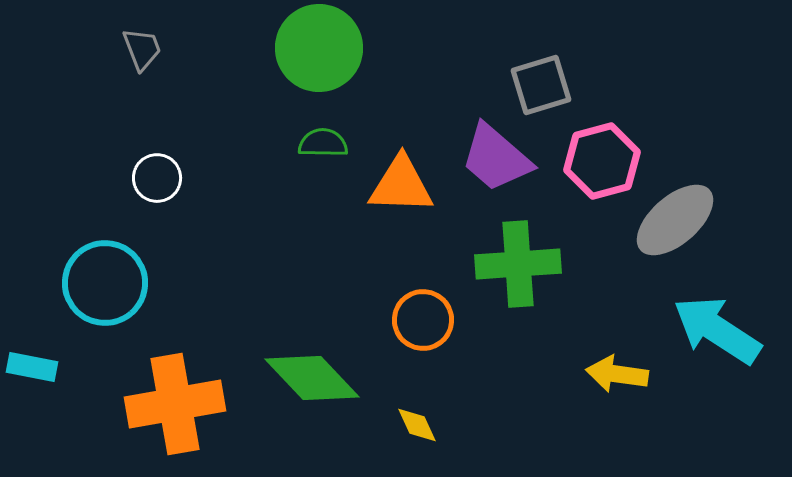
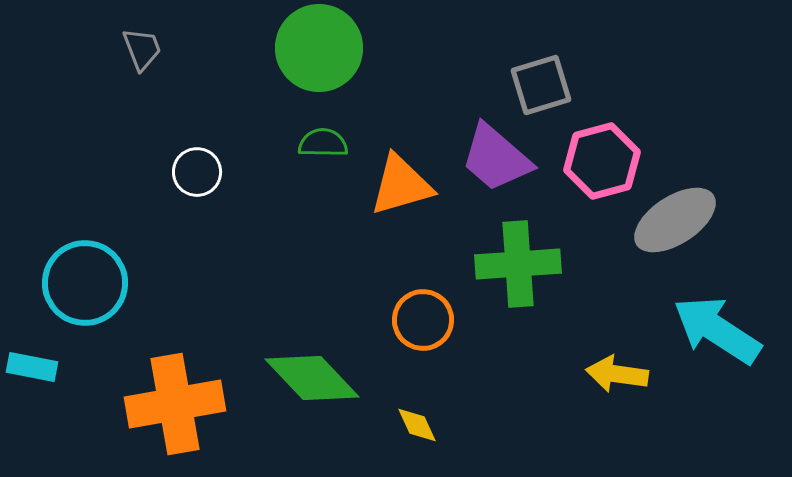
white circle: moved 40 px right, 6 px up
orange triangle: rotated 18 degrees counterclockwise
gray ellipse: rotated 8 degrees clockwise
cyan circle: moved 20 px left
